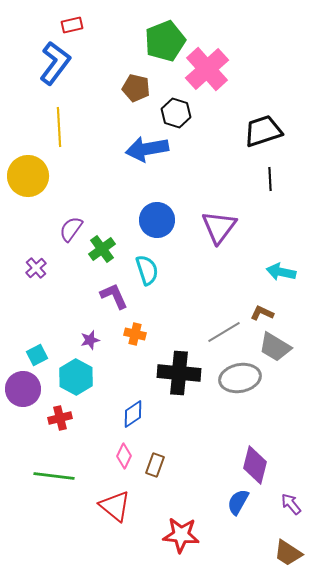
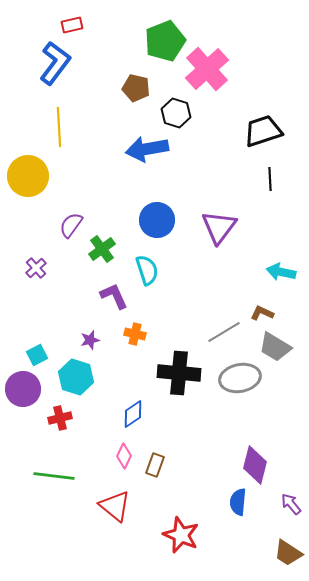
purple semicircle: moved 4 px up
cyan hexagon: rotated 12 degrees counterclockwise
blue semicircle: rotated 24 degrees counterclockwise
red star: rotated 18 degrees clockwise
